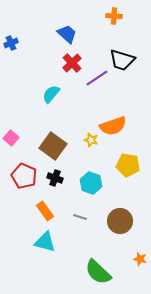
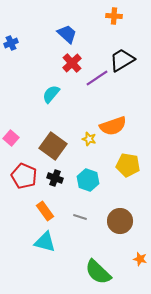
black trapezoid: rotated 132 degrees clockwise
yellow star: moved 2 px left, 1 px up
cyan hexagon: moved 3 px left, 3 px up
